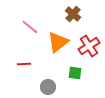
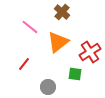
brown cross: moved 11 px left, 2 px up
red cross: moved 1 px right, 6 px down
red line: rotated 48 degrees counterclockwise
green square: moved 1 px down
